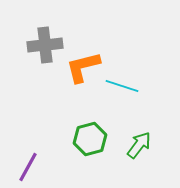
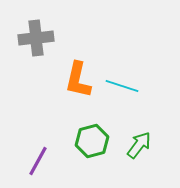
gray cross: moved 9 px left, 7 px up
orange L-shape: moved 5 px left, 13 px down; rotated 63 degrees counterclockwise
green hexagon: moved 2 px right, 2 px down
purple line: moved 10 px right, 6 px up
